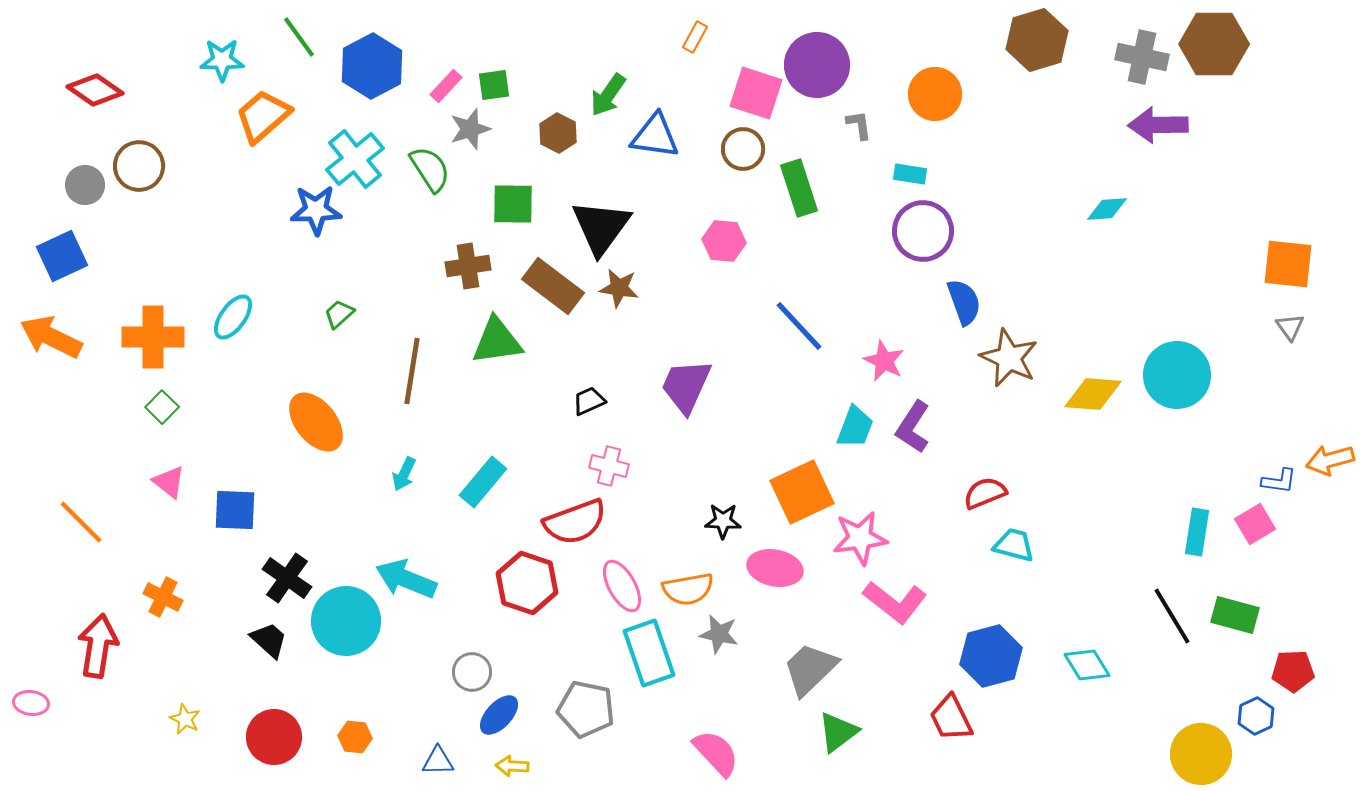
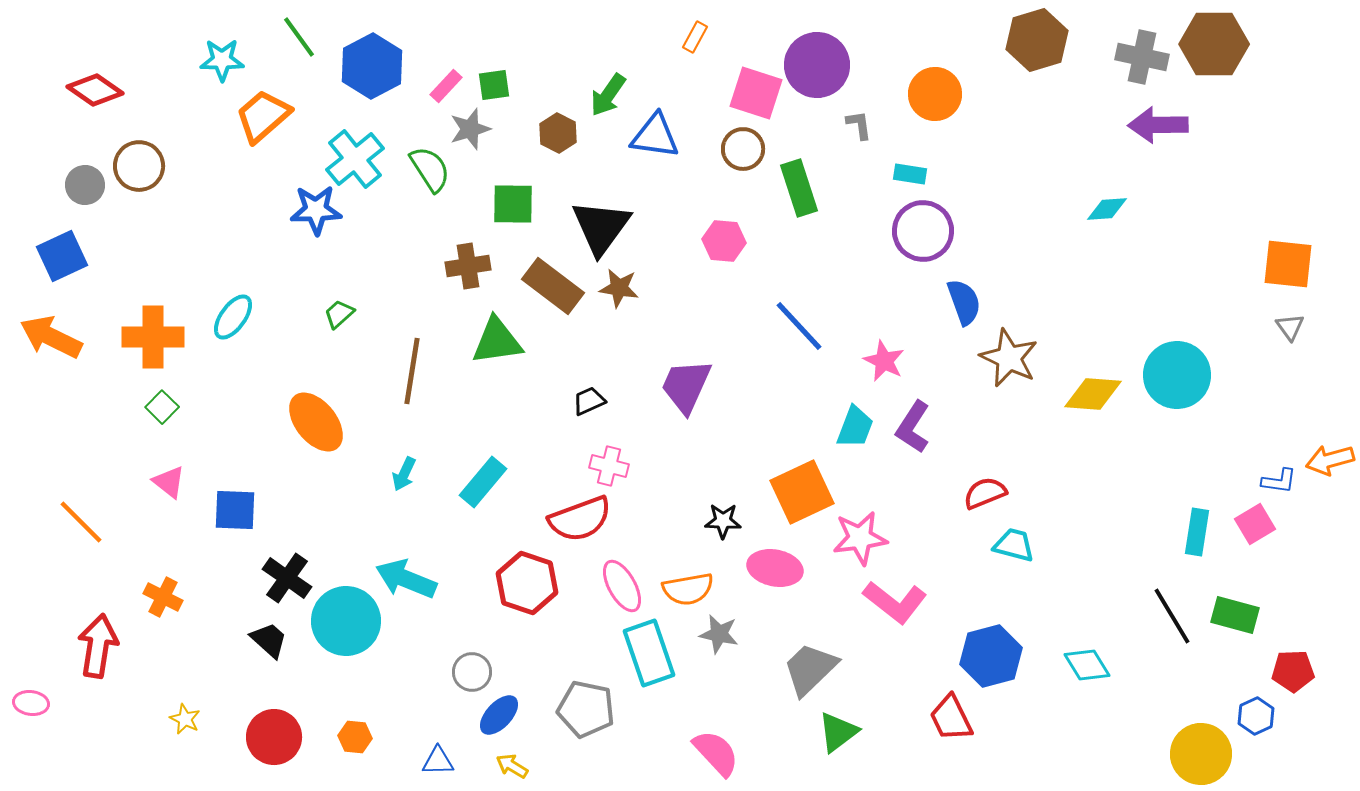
red semicircle at (575, 522): moved 5 px right, 3 px up
yellow arrow at (512, 766): rotated 28 degrees clockwise
